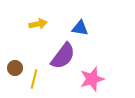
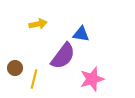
blue triangle: moved 1 px right, 6 px down
